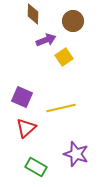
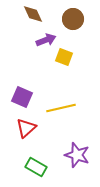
brown diamond: rotated 25 degrees counterclockwise
brown circle: moved 2 px up
yellow square: rotated 36 degrees counterclockwise
purple star: moved 1 px right, 1 px down
